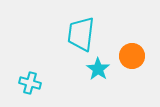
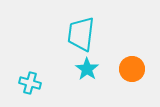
orange circle: moved 13 px down
cyan star: moved 11 px left
